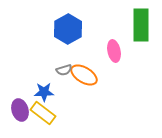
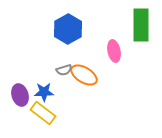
purple ellipse: moved 15 px up
